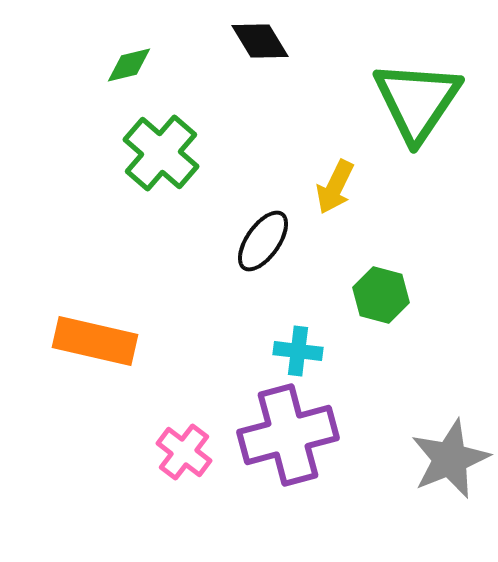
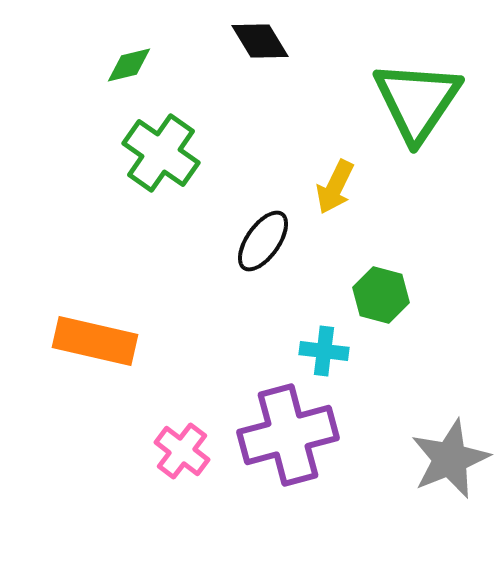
green cross: rotated 6 degrees counterclockwise
cyan cross: moved 26 px right
pink cross: moved 2 px left, 1 px up
